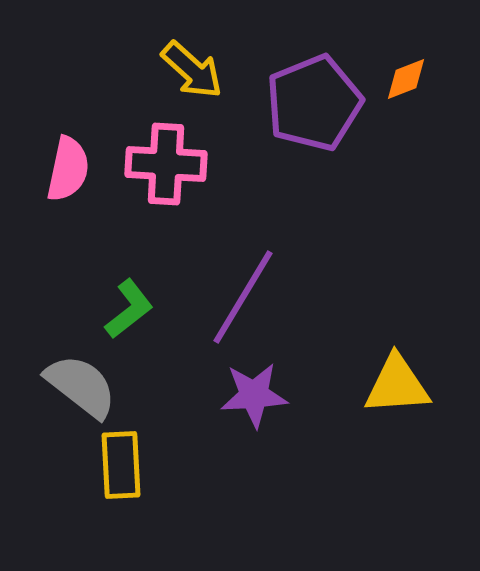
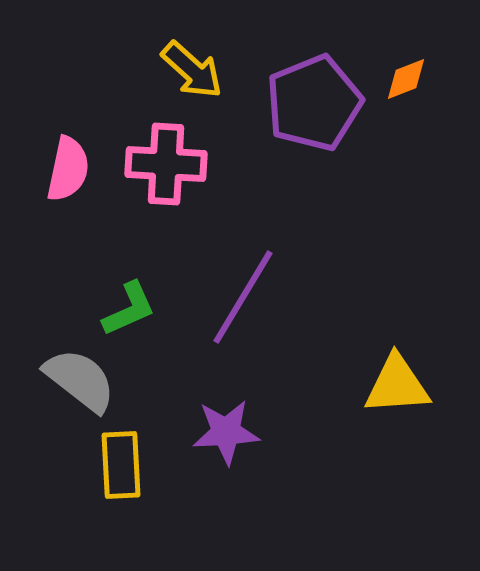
green L-shape: rotated 14 degrees clockwise
gray semicircle: moved 1 px left, 6 px up
purple star: moved 28 px left, 37 px down
